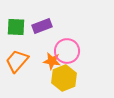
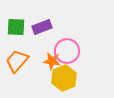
purple rectangle: moved 1 px down
